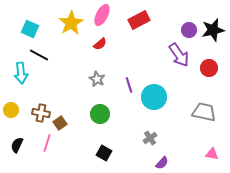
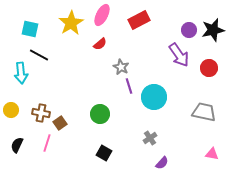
cyan square: rotated 12 degrees counterclockwise
gray star: moved 24 px right, 12 px up
purple line: moved 1 px down
